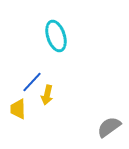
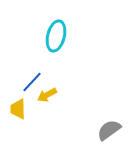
cyan ellipse: rotated 32 degrees clockwise
yellow arrow: rotated 48 degrees clockwise
gray semicircle: moved 3 px down
